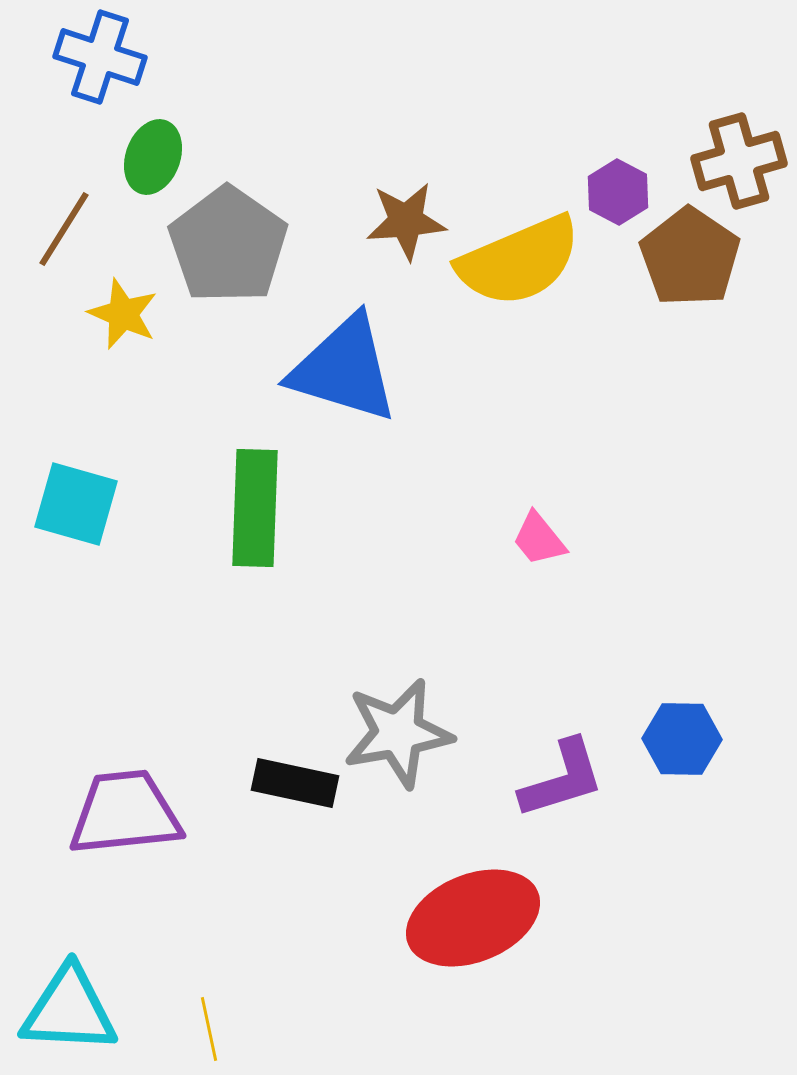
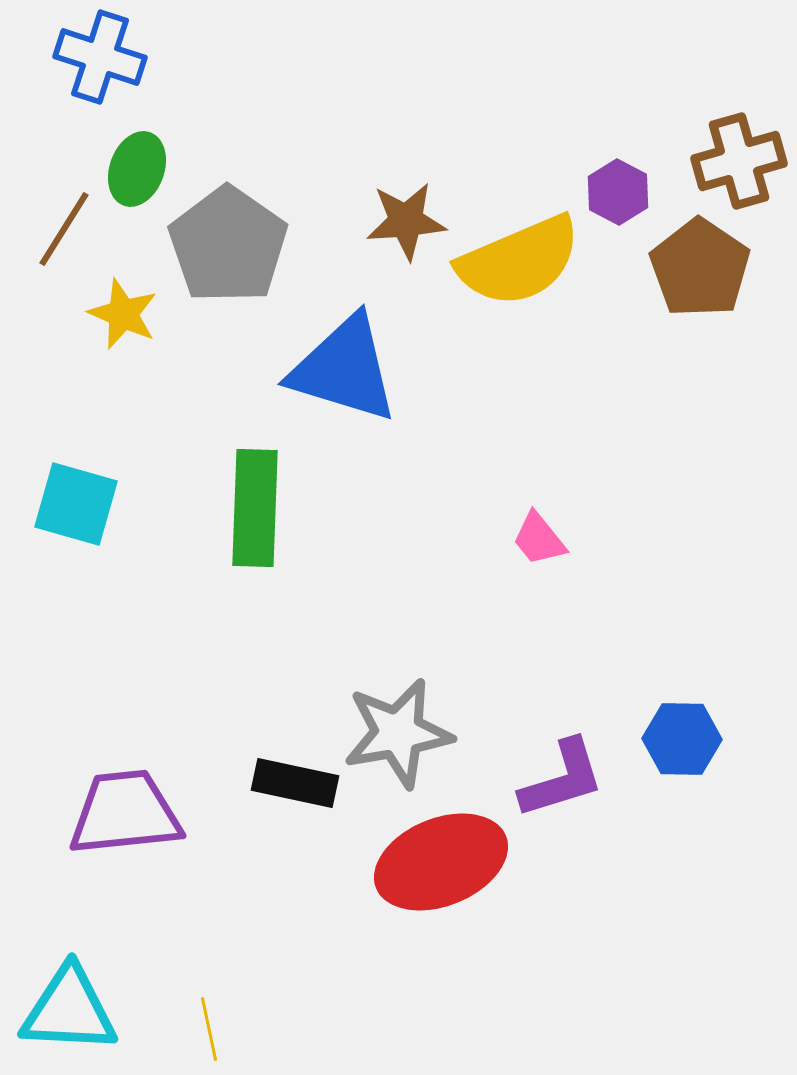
green ellipse: moved 16 px left, 12 px down
brown pentagon: moved 10 px right, 11 px down
red ellipse: moved 32 px left, 56 px up
